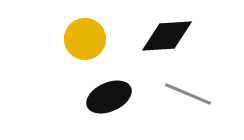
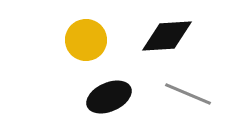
yellow circle: moved 1 px right, 1 px down
